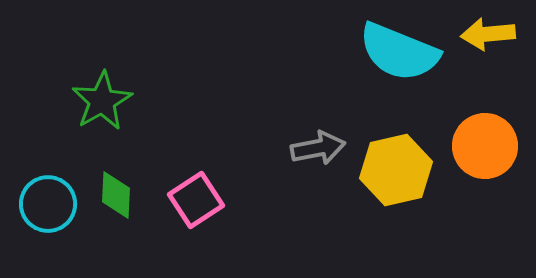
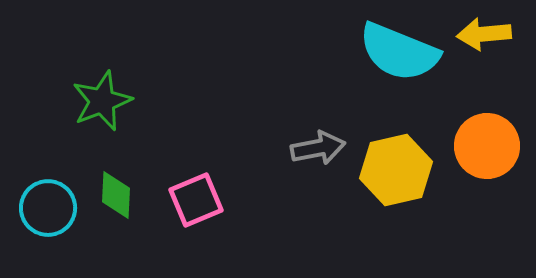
yellow arrow: moved 4 px left
green star: rotated 8 degrees clockwise
orange circle: moved 2 px right
pink square: rotated 10 degrees clockwise
cyan circle: moved 4 px down
